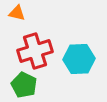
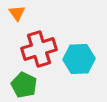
orange triangle: rotated 42 degrees clockwise
red cross: moved 4 px right, 2 px up
